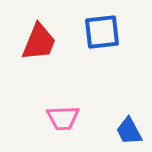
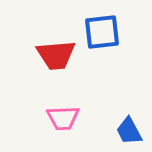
red trapezoid: moved 17 px right, 13 px down; rotated 63 degrees clockwise
